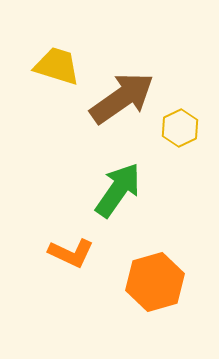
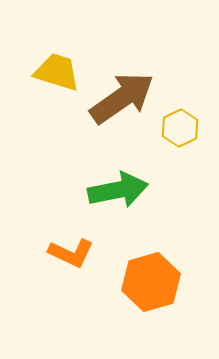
yellow trapezoid: moved 6 px down
green arrow: rotated 44 degrees clockwise
orange hexagon: moved 4 px left
